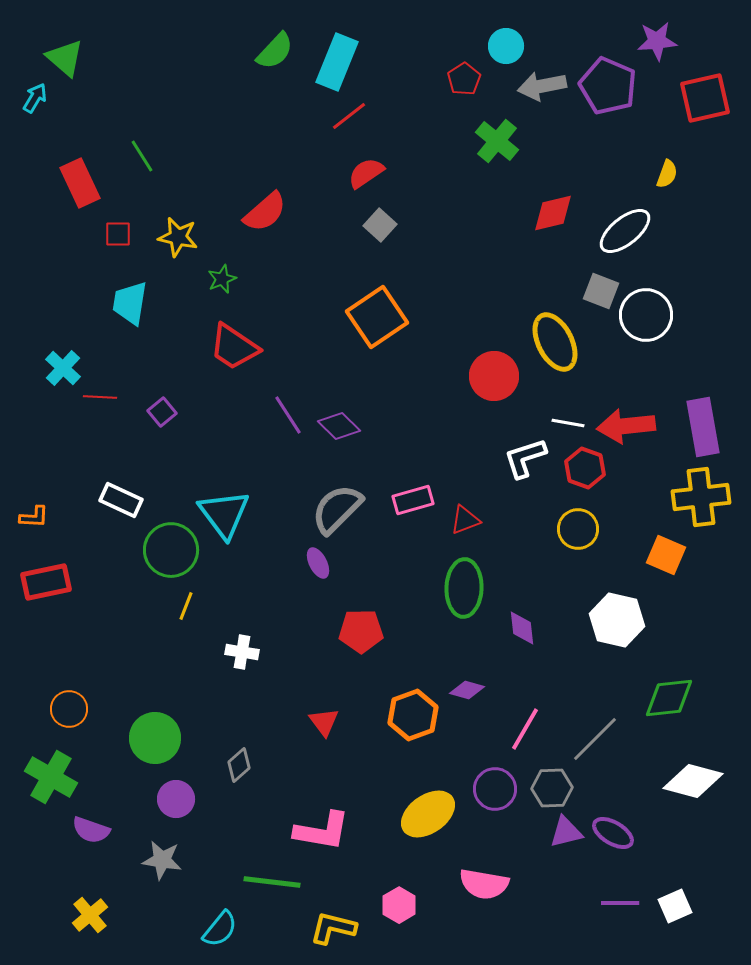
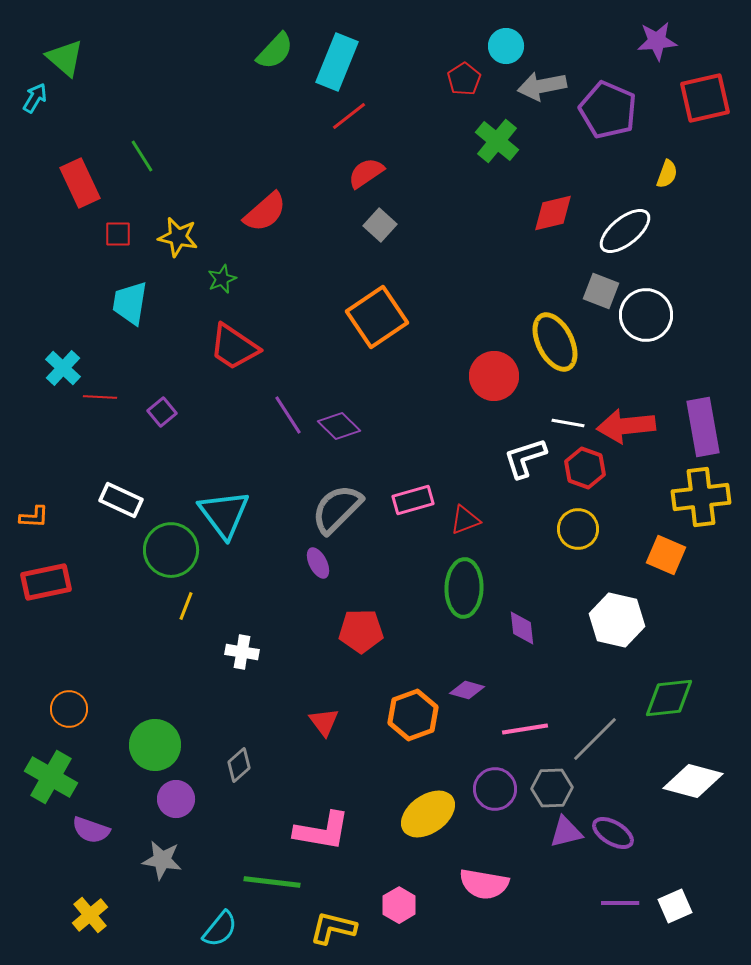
purple pentagon at (608, 86): moved 24 px down
pink line at (525, 729): rotated 51 degrees clockwise
green circle at (155, 738): moved 7 px down
